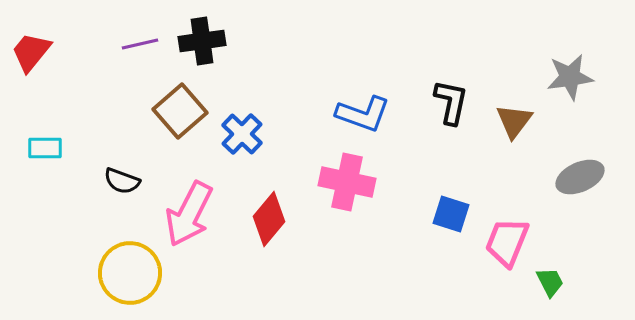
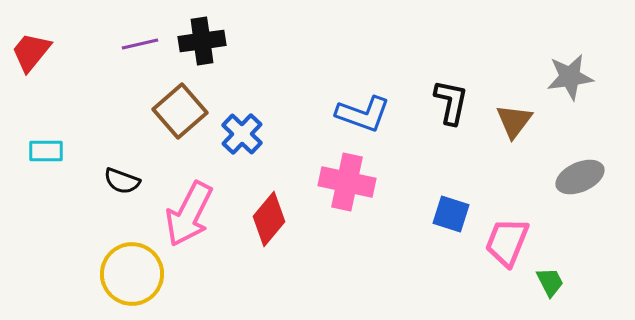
cyan rectangle: moved 1 px right, 3 px down
yellow circle: moved 2 px right, 1 px down
